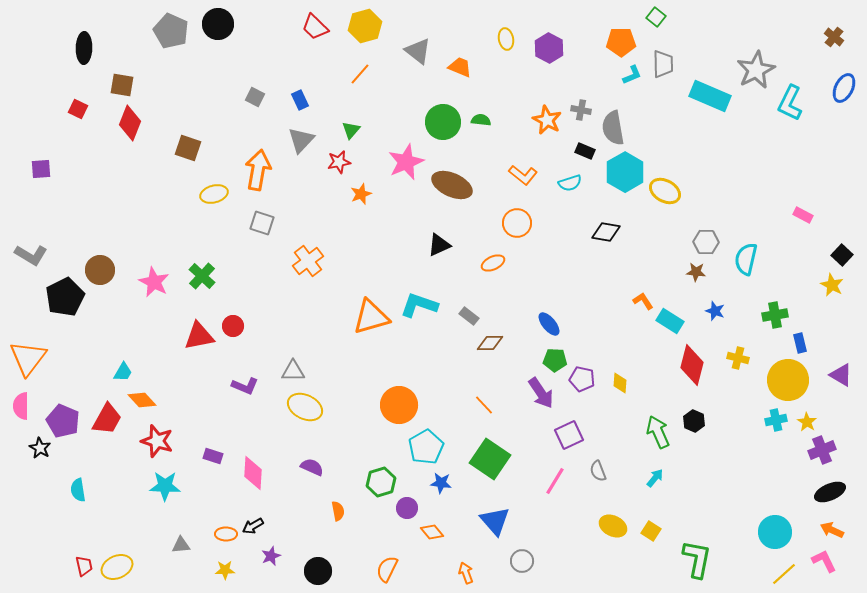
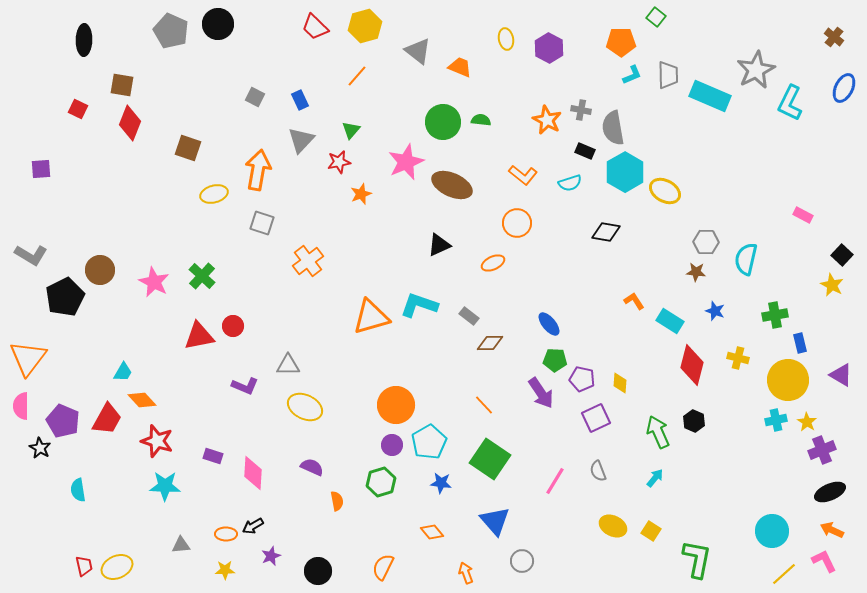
black ellipse at (84, 48): moved 8 px up
gray trapezoid at (663, 64): moved 5 px right, 11 px down
orange line at (360, 74): moved 3 px left, 2 px down
orange L-shape at (643, 301): moved 9 px left
gray triangle at (293, 371): moved 5 px left, 6 px up
orange circle at (399, 405): moved 3 px left
purple square at (569, 435): moved 27 px right, 17 px up
cyan pentagon at (426, 447): moved 3 px right, 5 px up
purple circle at (407, 508): moved 15 px left, 63 px up
orange semicircle at (338, 511): moved 1 px left, 10 px up
cyan circle at (775, 532): moved 3 px left, 1 px up
orange semicircle at (387, 569): moved 4 px left, 2 px up
